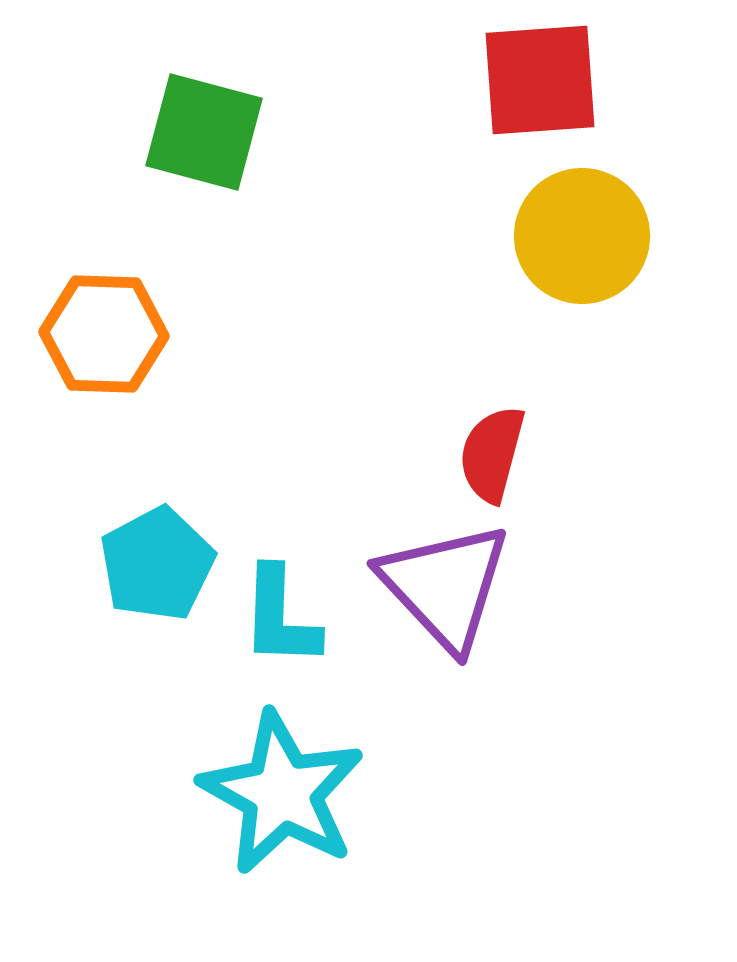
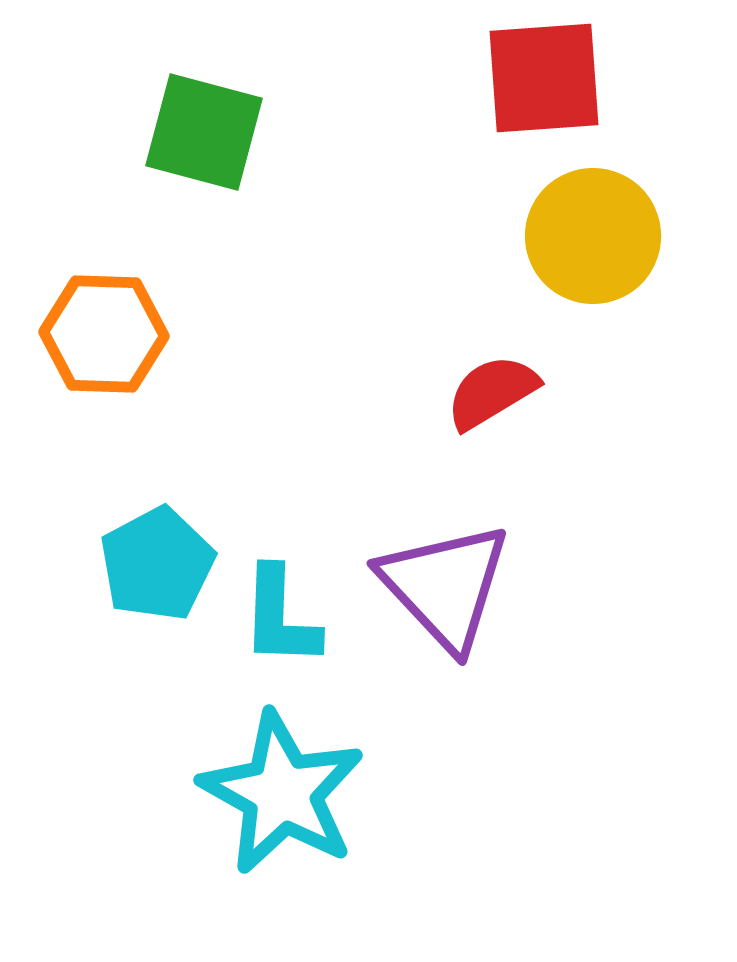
red square: moved 4 px right, 2 px up
yellow circle: moved 11 px right
red semicircle: moved 62 px up; rotated 44 degrees clockwise
